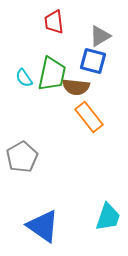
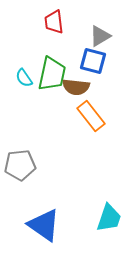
orange rectangle: moved 2 px right, 1 px up
gray pentagon: moved 2 px left, 8 px down; rotated 24 degrees clockwise
cyan trapezoid: moved 1 px right, 1 px down
blue triangle: moved 1 px right, 1 px up
